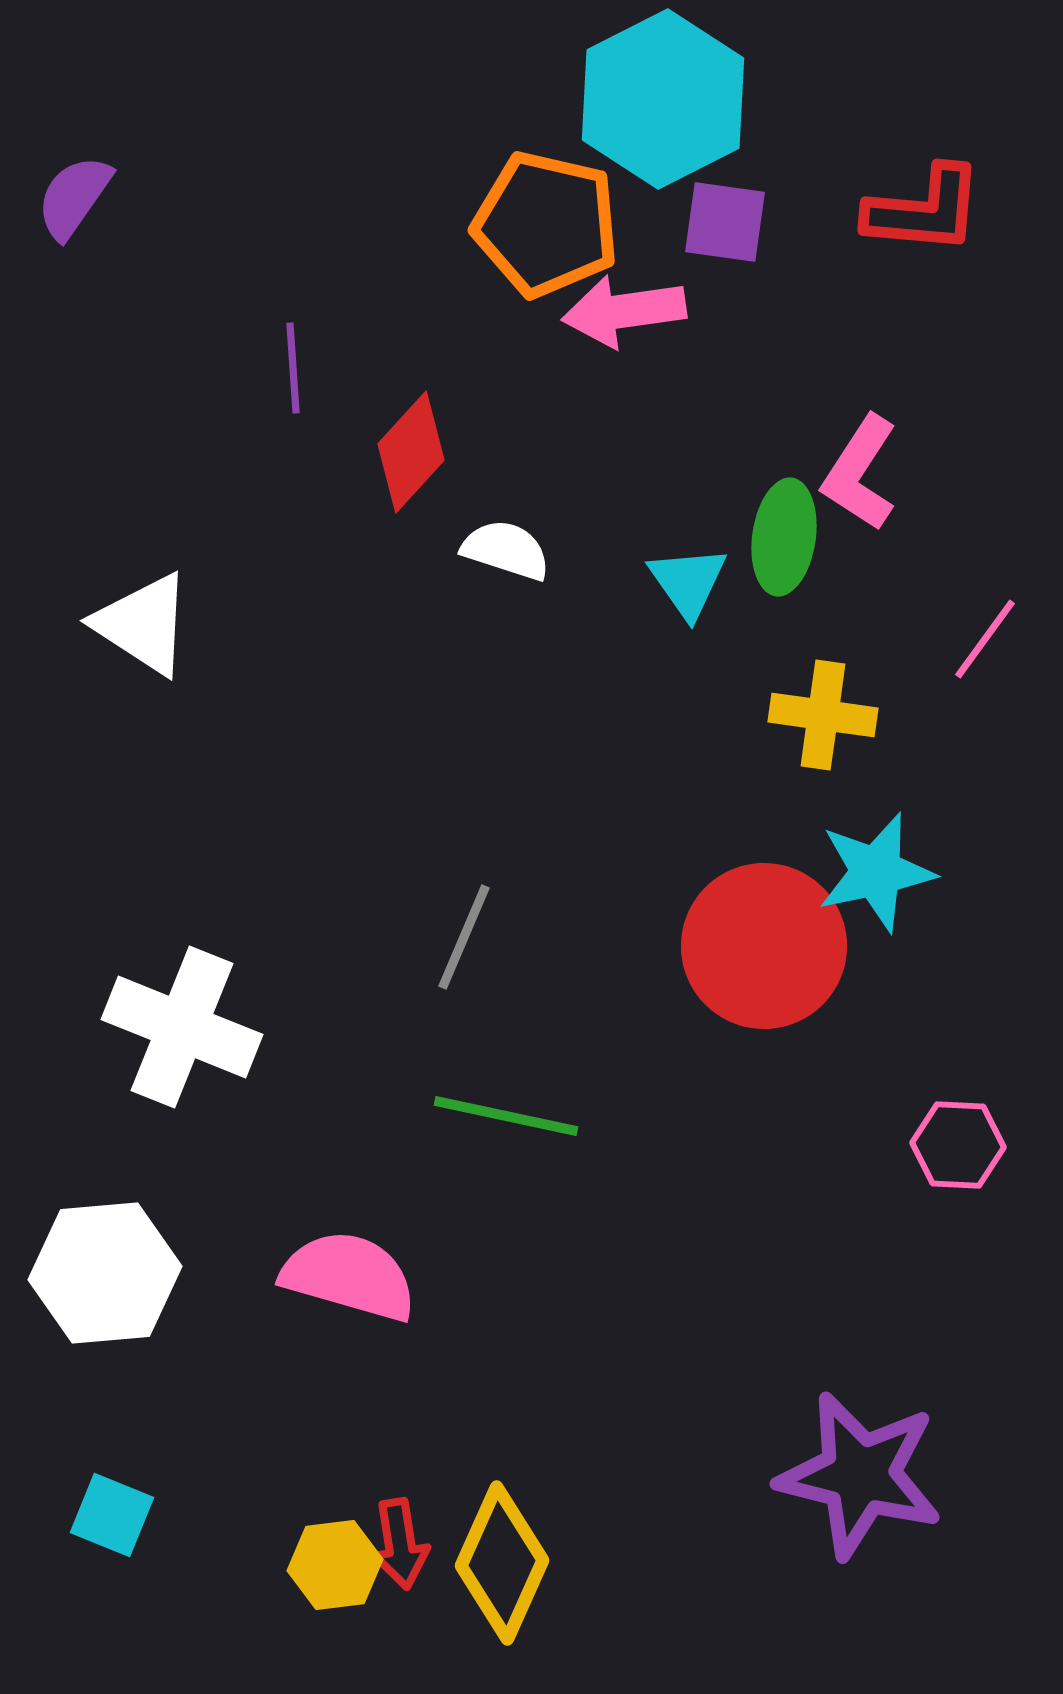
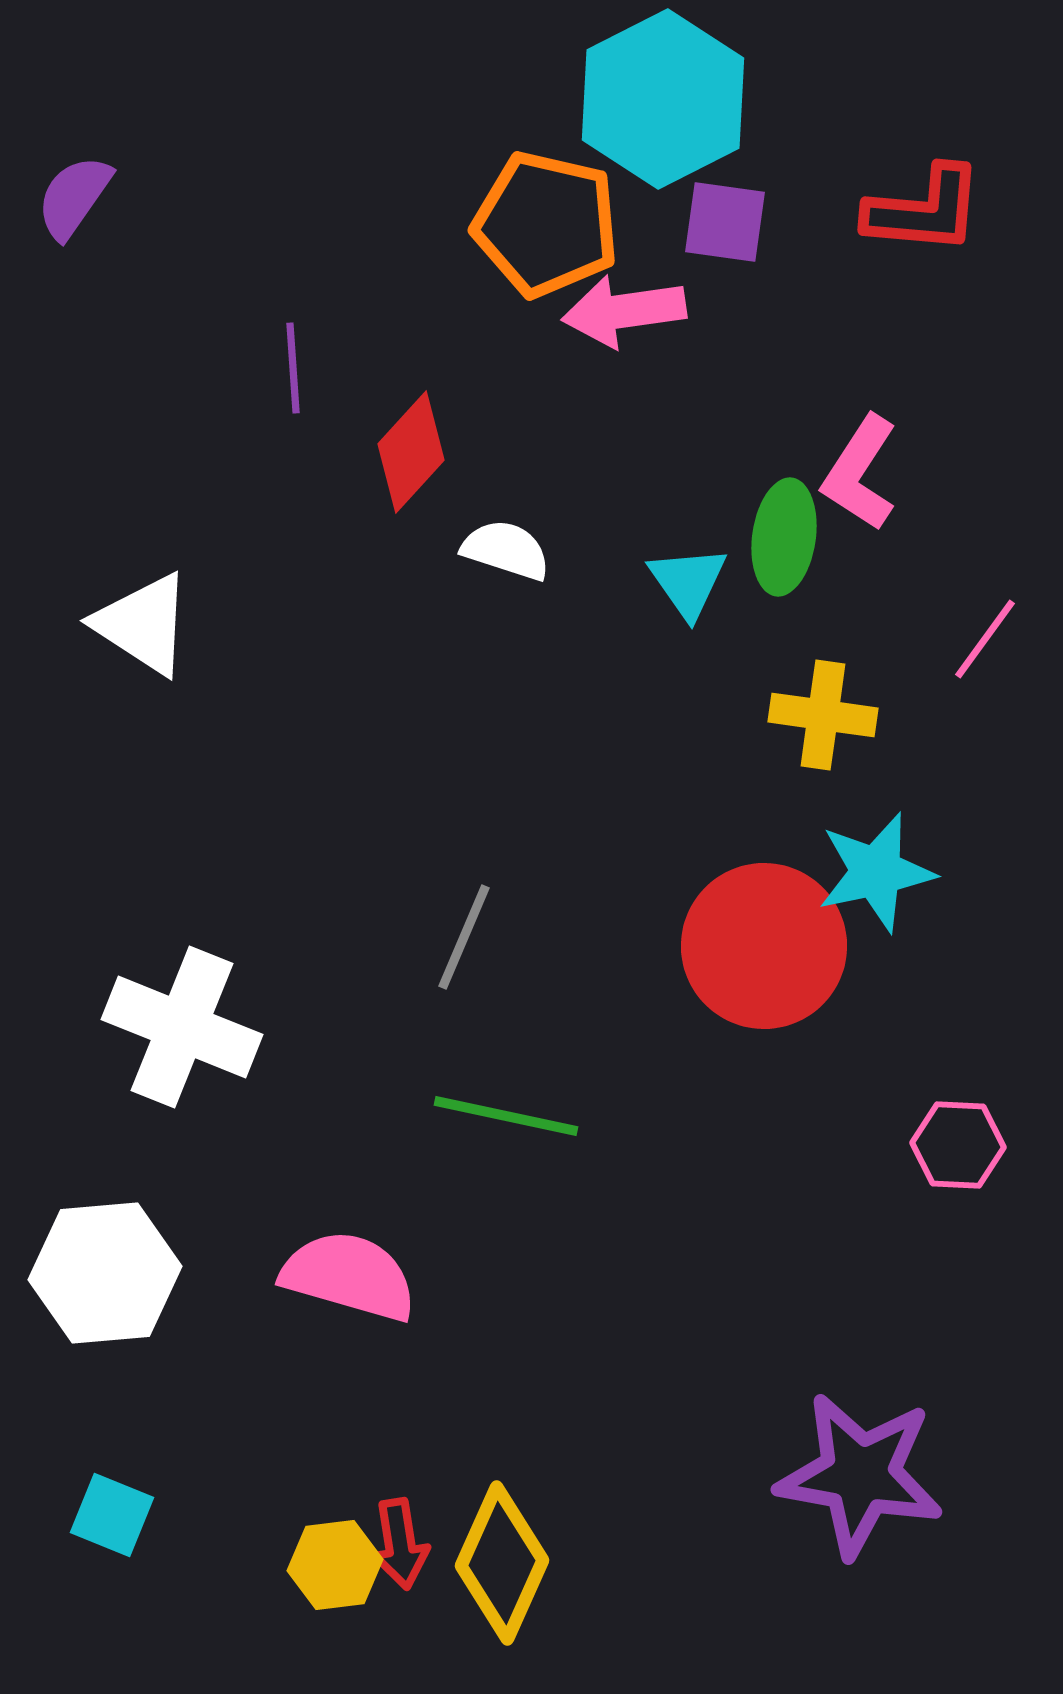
purple star: rotated 4 degrees counterclockwise
